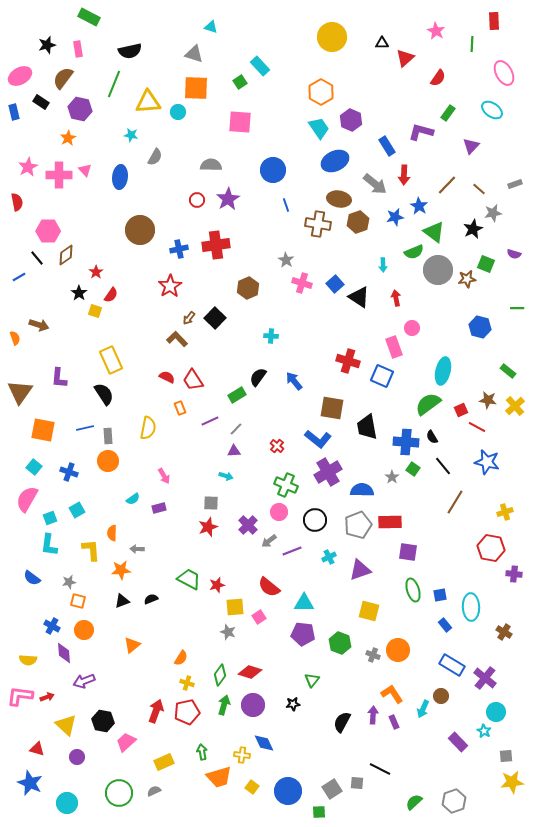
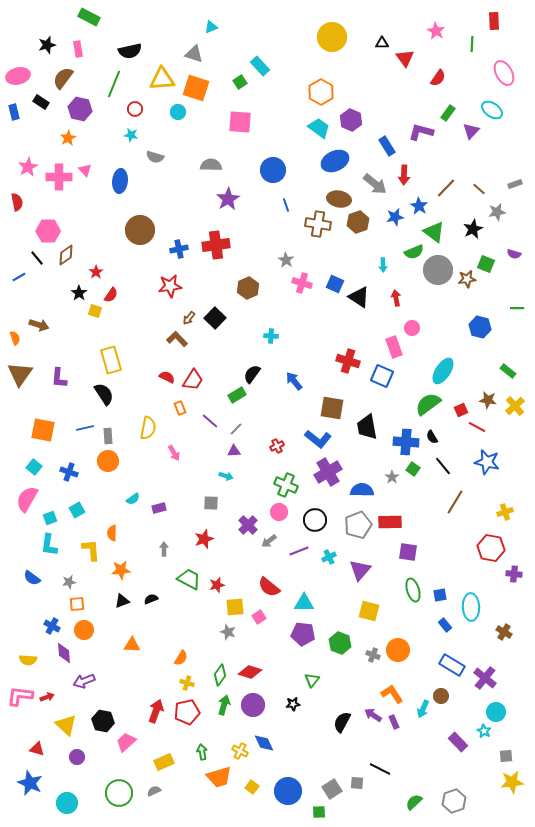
cyan triangle at (211, 27): rotated 40 degrees counterclockwise
red triangle at (405, 58): rotated 24 degrees counterclockwise
pink ellipse at (20, 76): moved 2 px left; rotated 15 degrees clockwise
orange square at (196, 88): rotated 16 degrees clockwise
yellow triangle at (148, 102): moved 14 px right, 23 px up
cyan trapezoid at (319, 128): rotated 20 degrees counterclockwise
purple triangle at (471, 146): moved 15 px up
gray semicircle at (155, 157): rotated 78 degrees clockwise
pink cross at (59, 175): moved 2 px down
blue ellipse at (120, 177): moved 4 px down
brown line at (447, 185): moved 1 px left, 3 px down
red circle at (197, 200): moved 62 px left, 91 px up
gray star at (493, 213): moved 4 px right, 1 px up
blue square at (335, 284): rotated 24 degrees counterclockwise
red star at (170, 286): rotated 25 degrees clockwise
yellow rectangle at (111, 360): rotated 8 degrees clockwise
cyan ellipse at (443, 371): rotated 20 degrees clockwise
black semicircle at (258, 377): moved 6 px left, 3 px up
red trapezoid at (193, 380): rotated 115 degrees counterclockwise
brown triangle at (20, 392): moved 18 px up
purple line at (210, 421): rotated 66 degrees clockwise
red cross at (277, 446): rotated 24 degrees clockwise
pink arrow at (164, 476): moved 10 px right, 23 px up
red star at (208, 527): moved 4 px left, 12 px down
gray arrow at (137, 549): moved 27 px right; rotated 88 degrees clockwise
purple line at (292, 551): moved 7 px right
purple triangle at (360, 570): rotated 30 degrees counterclockwise
orange square at (78, 601): moved 1 px left, 3 px down; rotated 21 degrees counterclockwise
orange triangle at (132, 645): rotated 42 degrees clockwise
purple arrow at (373, 715): rotated 60 degrees counterclockwise
yellow cross at (242, 755): moved 2 px left, 4 px up; rotated 21 degrees clockwise
